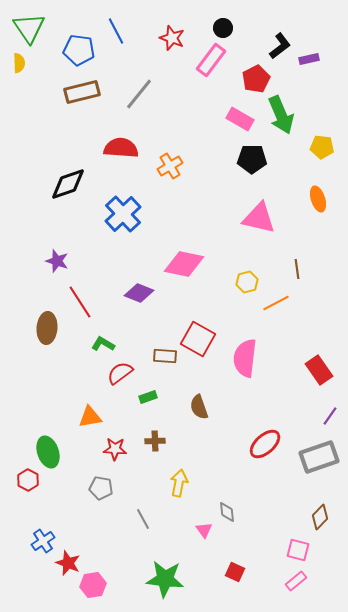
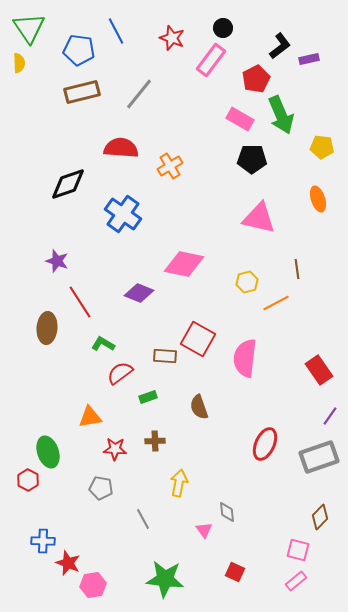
blue cross at (123, 214): rotated 12 degrees counterclockwise
red ellipse at (265, 444): rotated 24 degrees counterclockwise
blue cross at (43, 541): rotated 35 degrees clockwise
